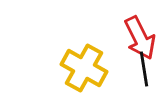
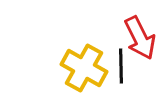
black line: moved 23 px left, 3 px up; rotated 8 degrees clockwise
